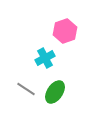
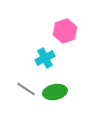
green ellipse: rotated 45 degrees clockwise
